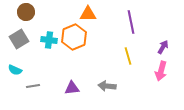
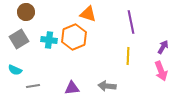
orange triangle: rotated 18 degrees clockwise
yellow line: rotated 18 degrees clockwise
pink arrow: rotated 36 degrees counterclockwise
